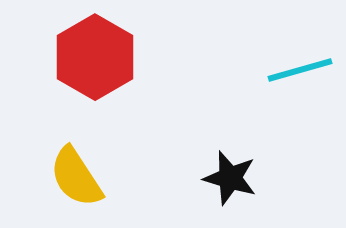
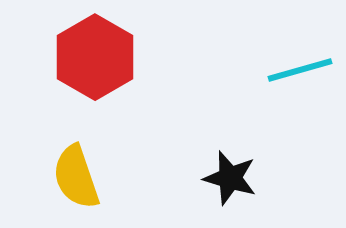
yellow semicircle: rotated 14 degrees clockwise
